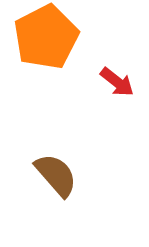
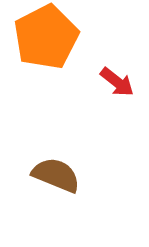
brown semicircle: rotated 27 degrees counterclockwise
